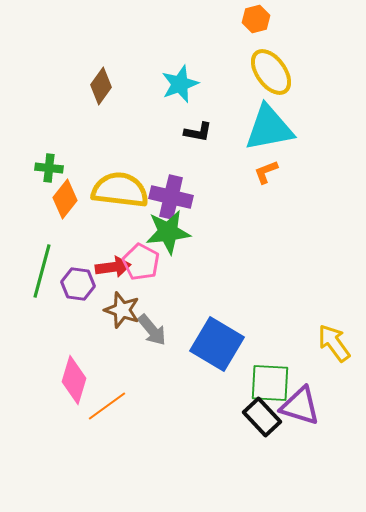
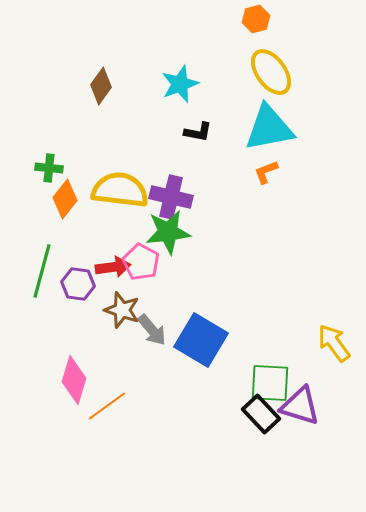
blue square: moved 16 px left, 4 px up
black rectangle: moved 1 px left, 3 px up
